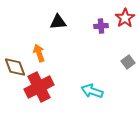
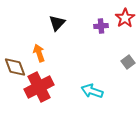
black triangle: moved 1 px left, 1 px down; rotated 42 degrees counterclockwise
